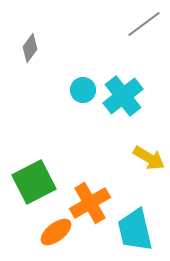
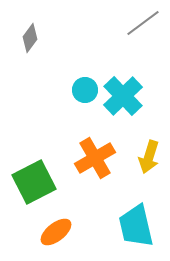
gray line: moved 1 px left, 1 px up
gray diamond: moved 10 px up
cyan circle: moved 2 px right
cyan cross: rotated 6 degrees counterclockwise
yellow arrow: moved 1 px up; rotated 76 degrees clockwise
orange cross: moved 5 px right, 45 px up
cyan trapezoid: moved 1 px right, 4 px up
